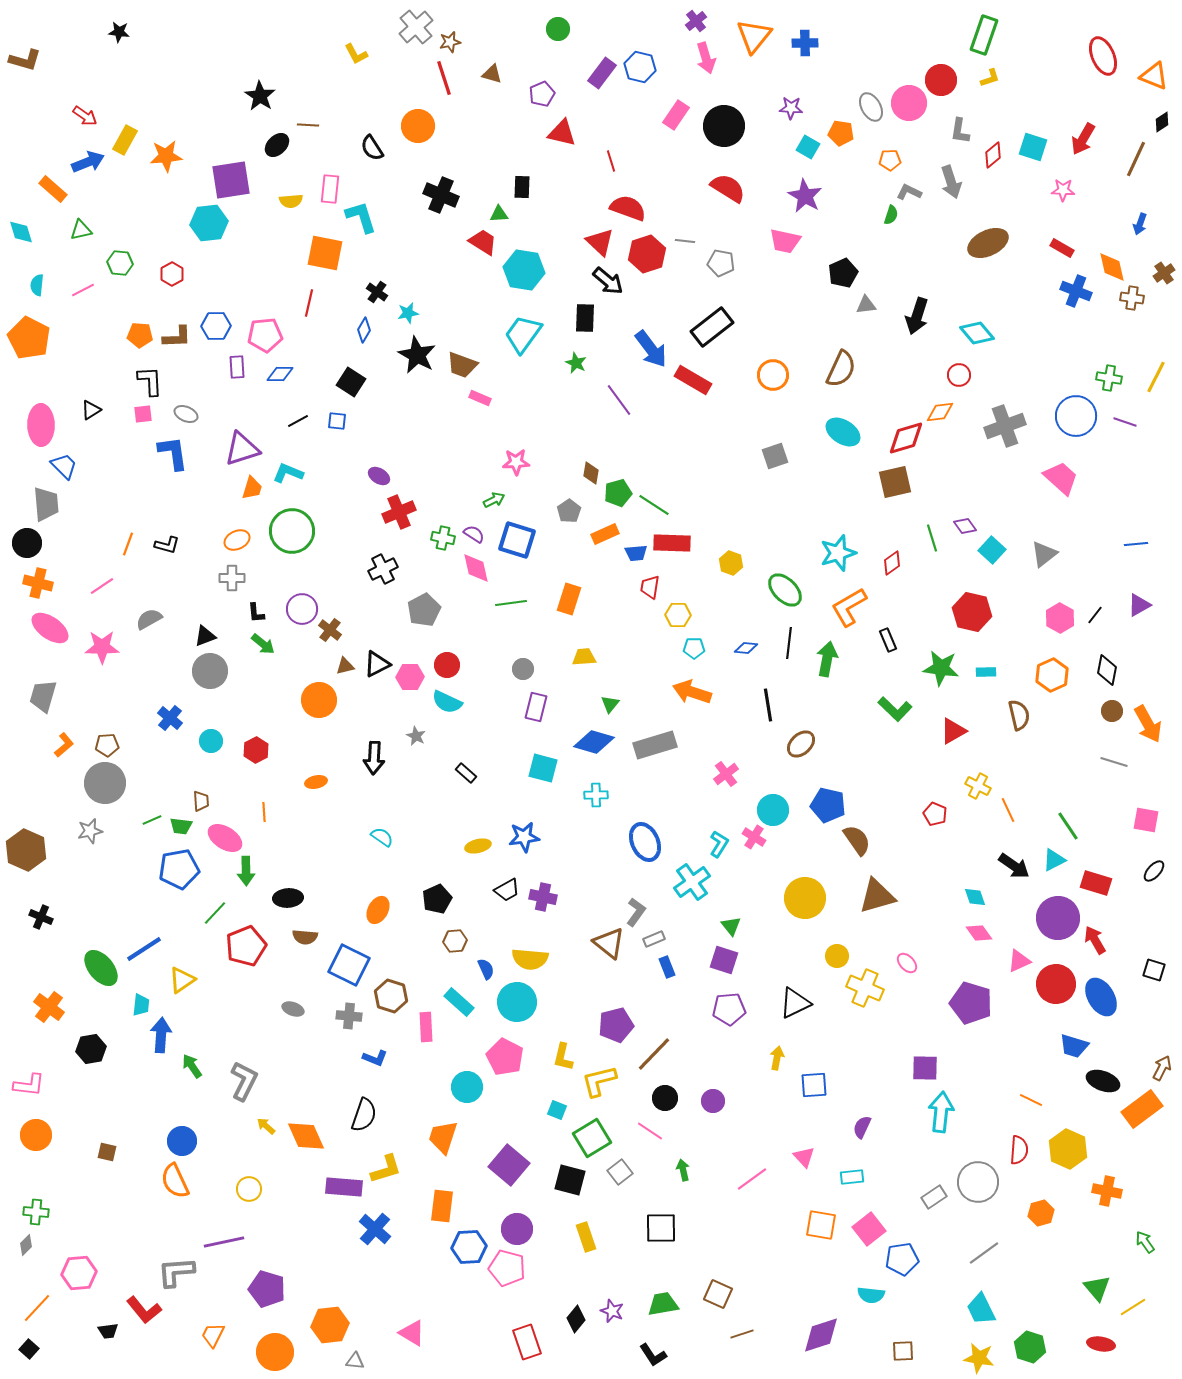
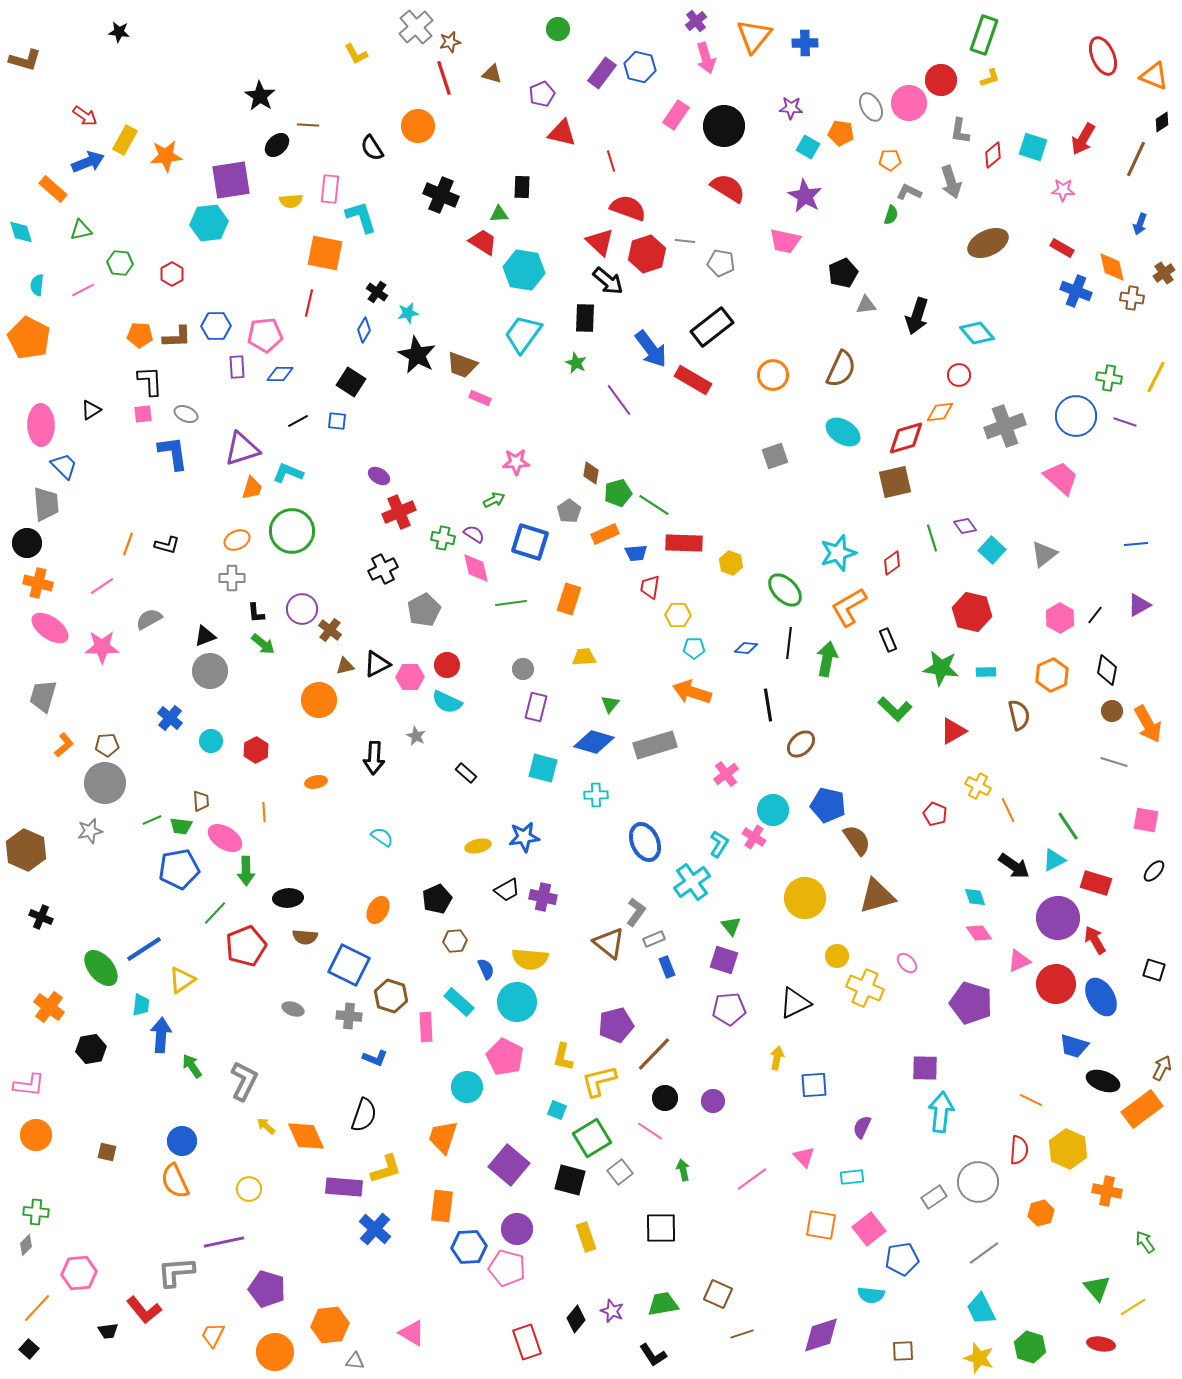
blue square at (517, 540): moved 13 px right, 2 px down
red rectangle at (672, 543): moved 12 px right
yellow star at (979, 1358): rotated 8 degrees clockwise
